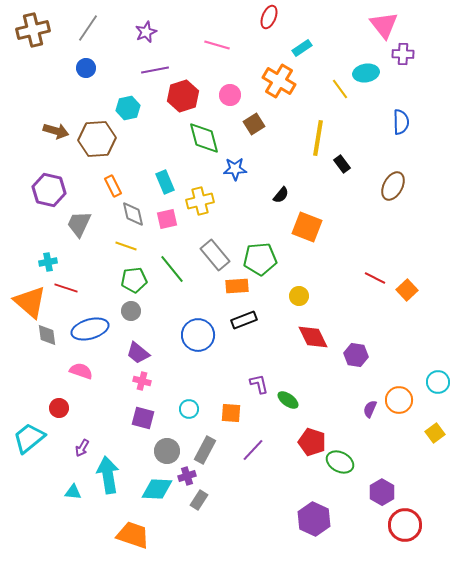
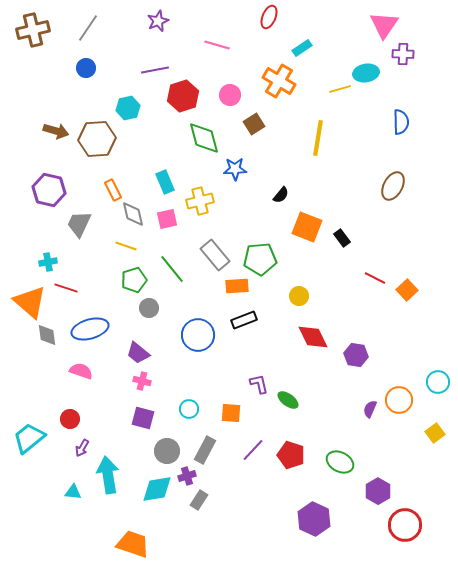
pink triangle at (384, 25): rotated 12 degrees clockwise
purple star at (146, 32): moved 12 px right, 11 px up
yellow line at (340, 89): rotated 70 degrees counterclockwise
black rectangle at (342, 164): moved 74 px down
orange rectangle at (113, 186): moved 4 px down
green pentagon at (134, 280): rotated 10 degrees counterclockwise
gray circle at (131, 311): moved 18 px right, 3 px up
red circle at (59, 408): moved 11 px right, 11 px down
red pentagon at (312, 442): moved 21 px left, 13 px down
cyan diamond at (157, 489): rotated 12 degrees counterclockwise
purple hexagon at (382, 492): moved 4 px left, 1 px up
orange trapezoid at (133, 535): moved 9 px down
